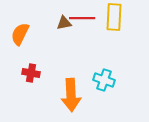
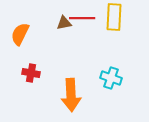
cyan cross: moved 7 px right, 2 px up
